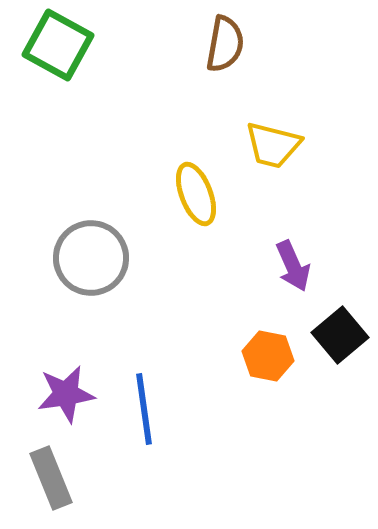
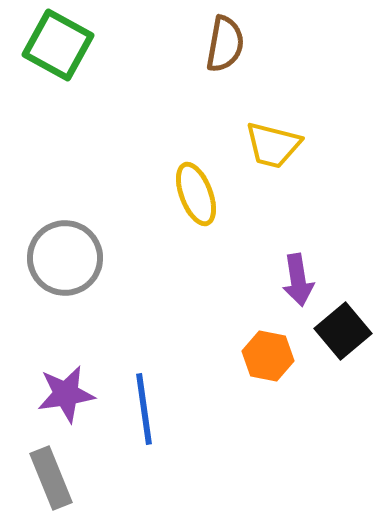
gray circle: moved 26 px left
purple arrow: moved 5 px right, 14 px down; rotated 15 degrees clockwise
black square: moved 3 px right, 4 px up
